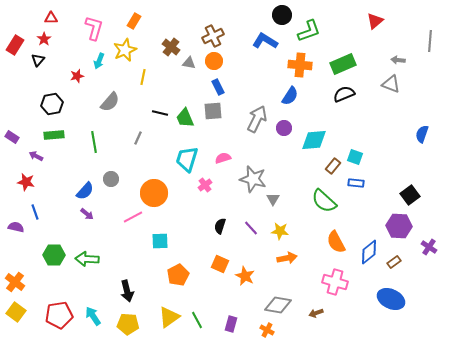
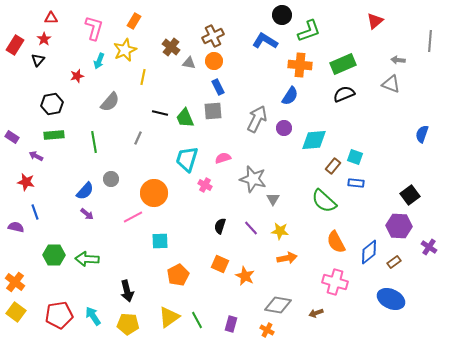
pink cross at (205, 185): rotated 24 degrees counterclockwise
